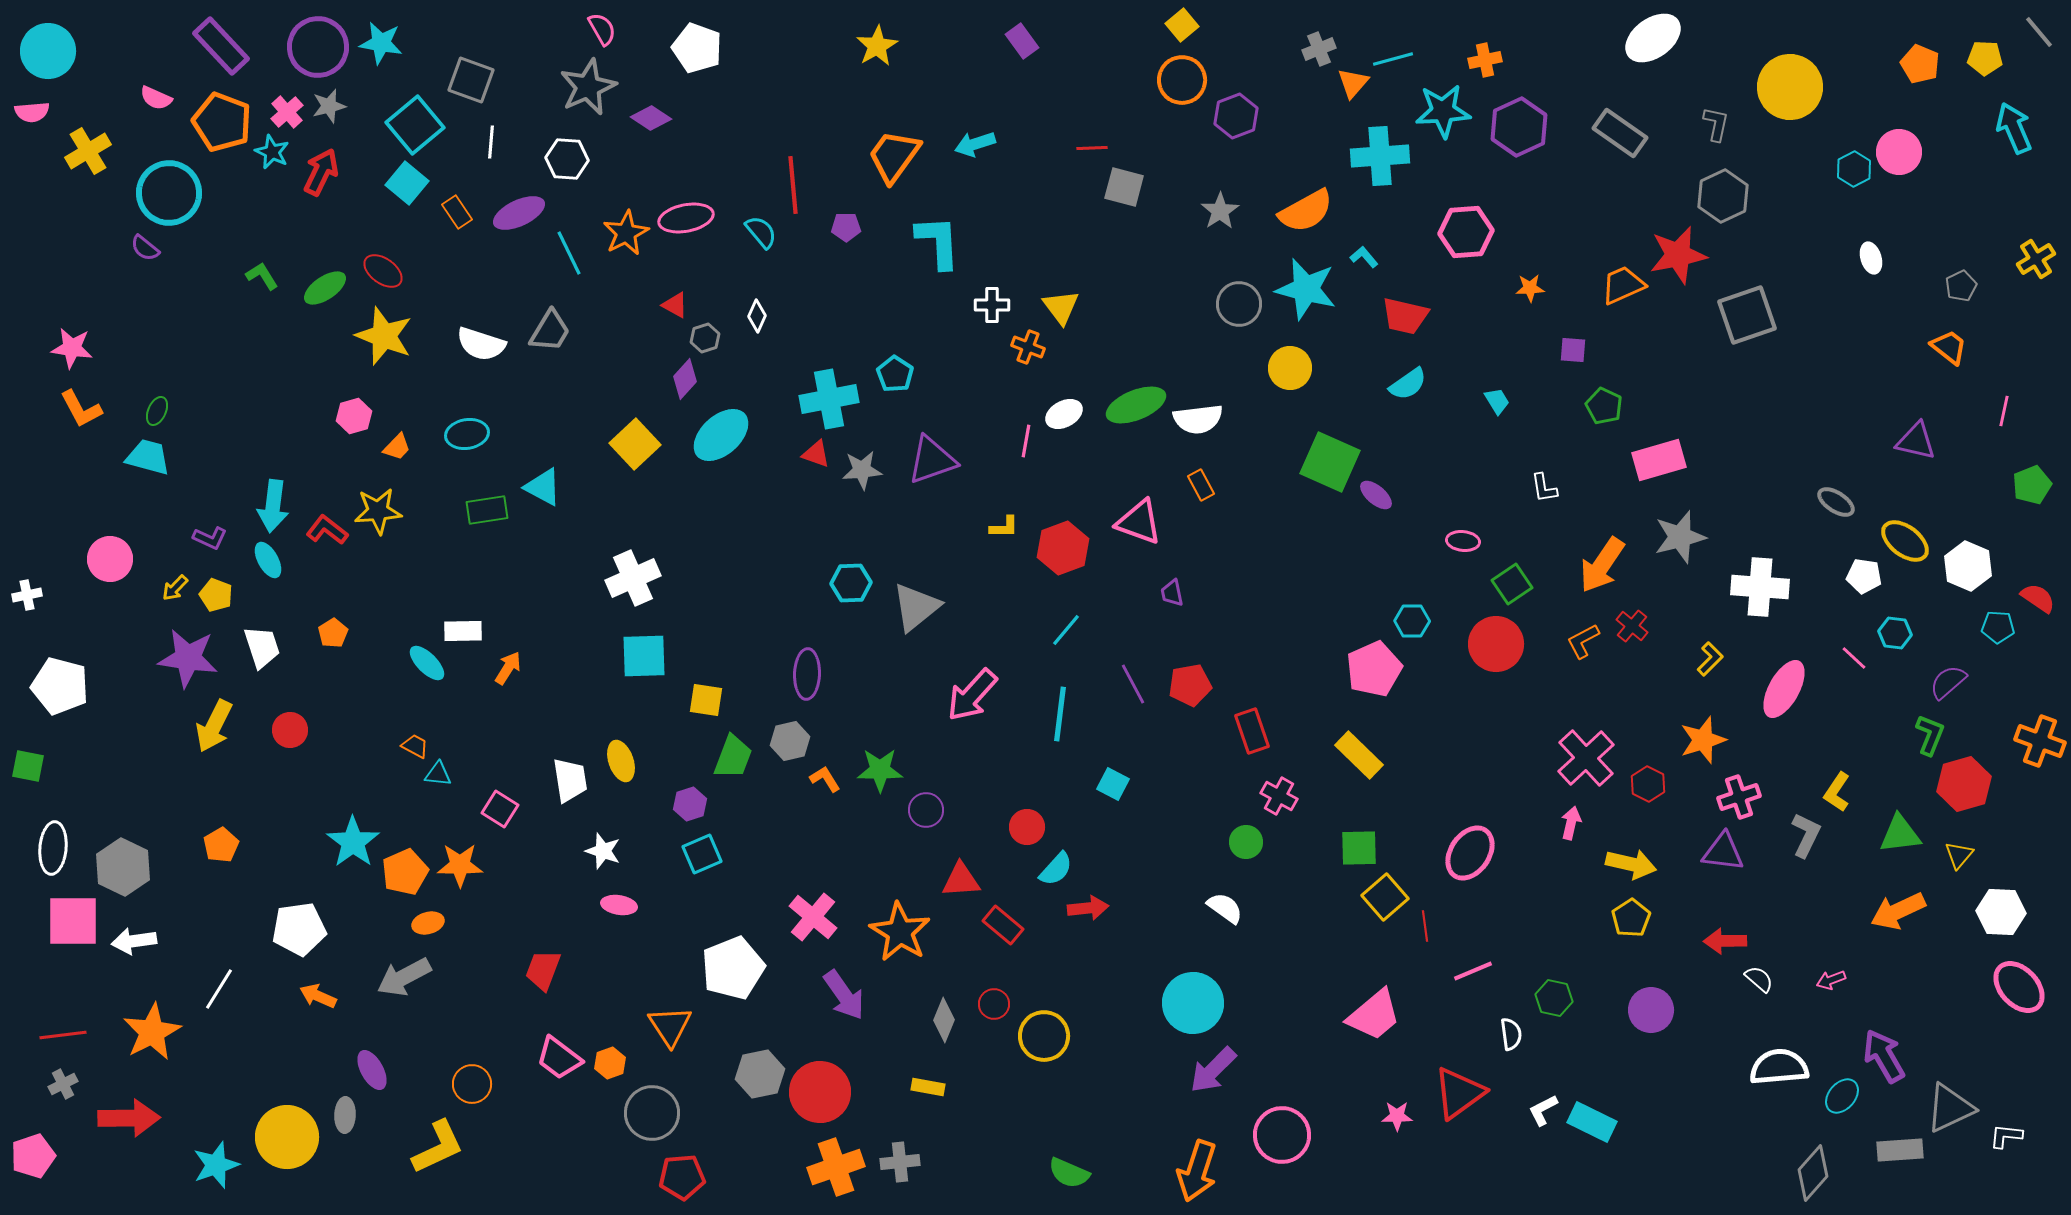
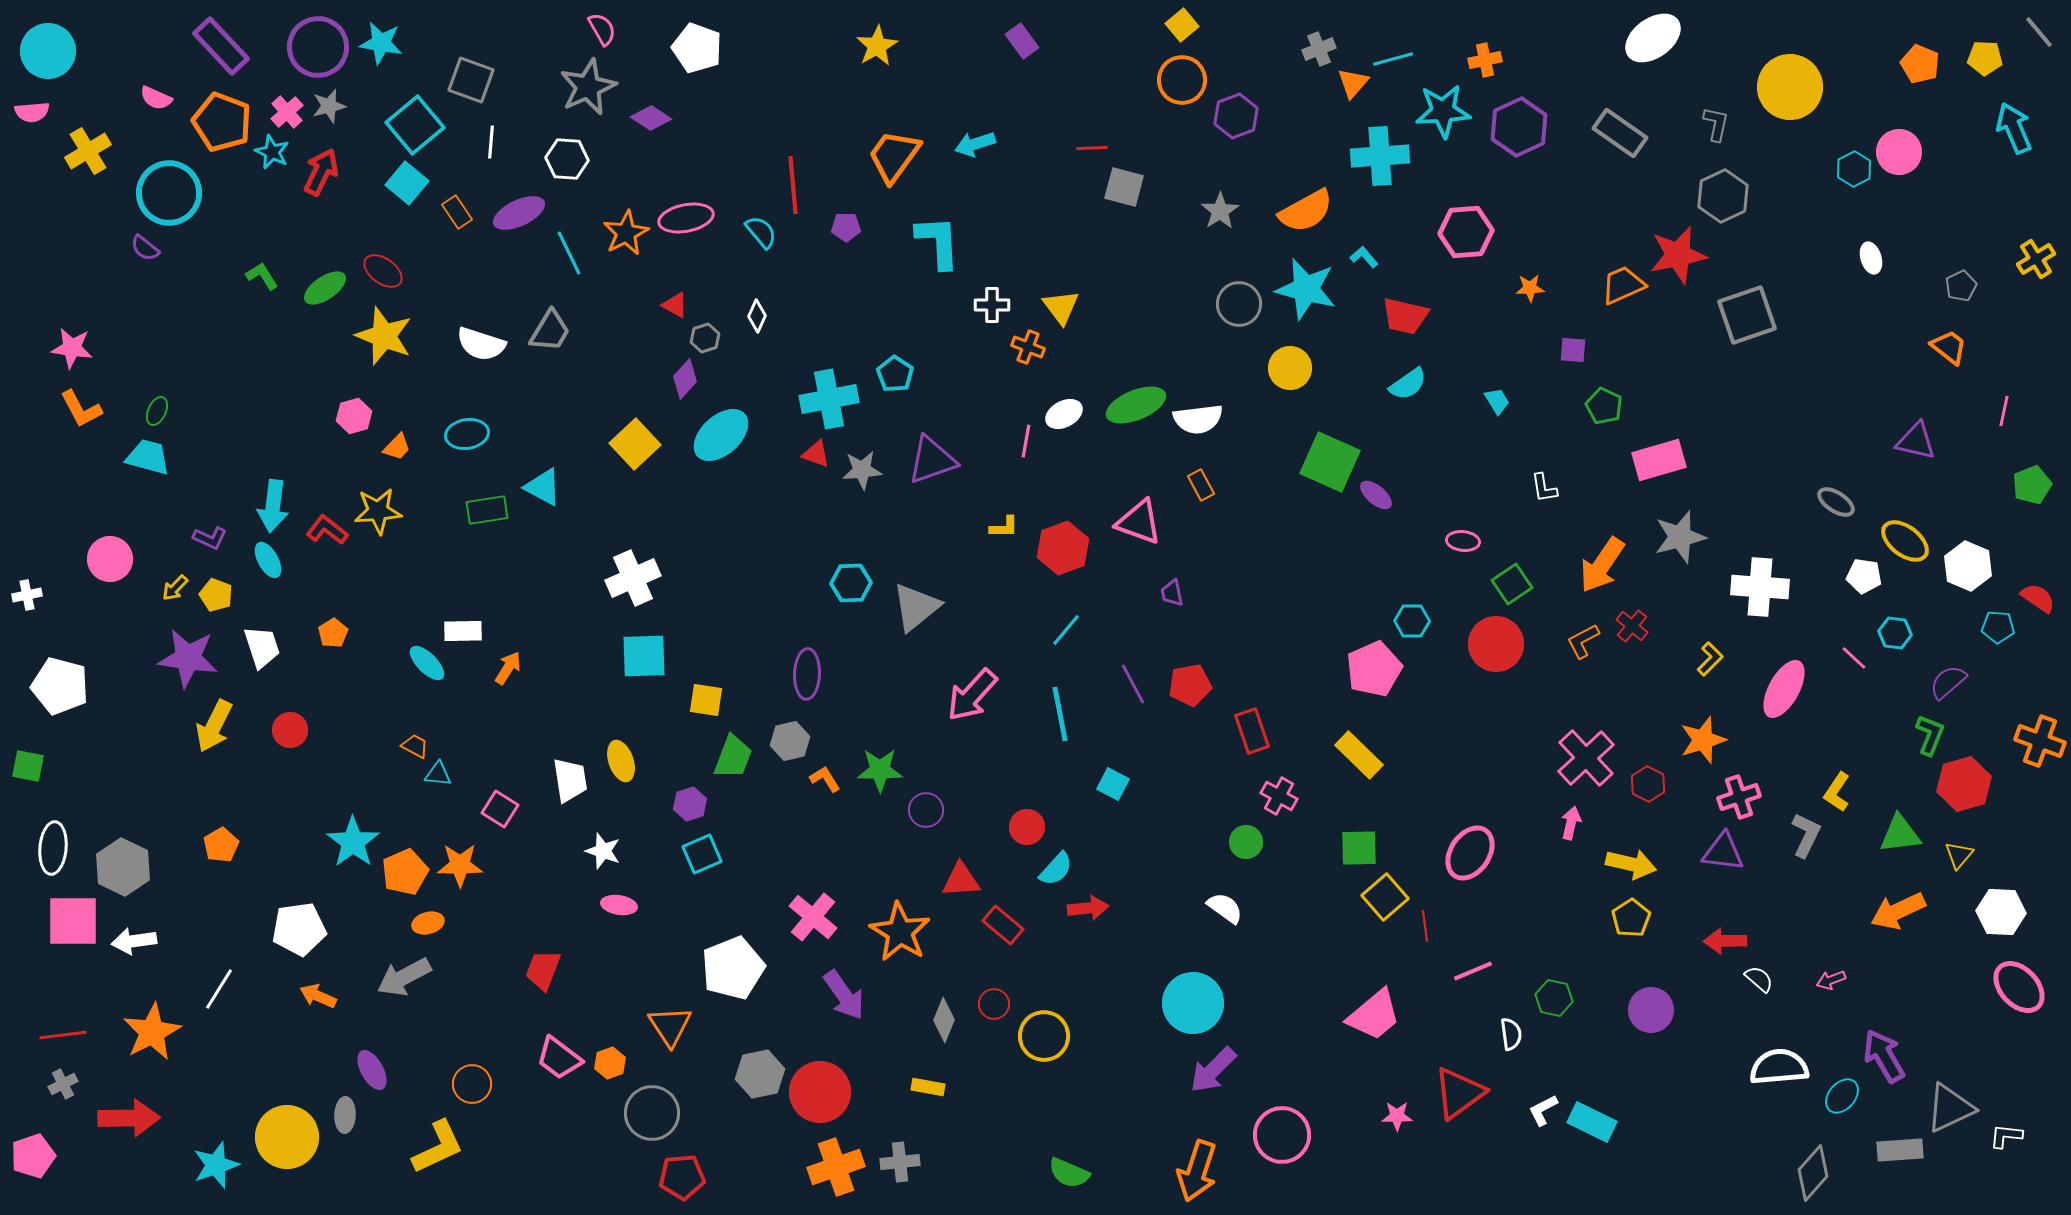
cyan line at (1060, 714): rotated 18 degrees counterclockwise
